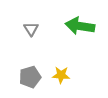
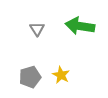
gray triangle: moved 6 px right
yellow star: rotated 24 degrees clockwise
